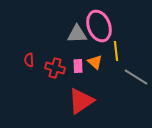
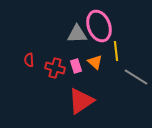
pink rectangle: moved 2 px left; rotated 16 degrees counterclockwise
